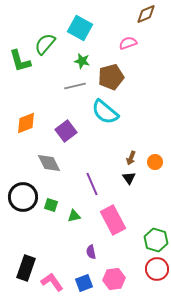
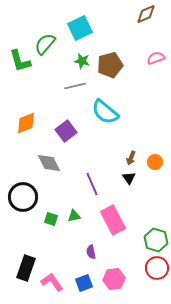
cyan square: rotated 35 degrees clockwise
pink semicircle: moved 28 px right, 15 px down
brown pentagon: moved 1 px left, 12 px up
green square: moved 14 px down
red circle: moved 1 px up
